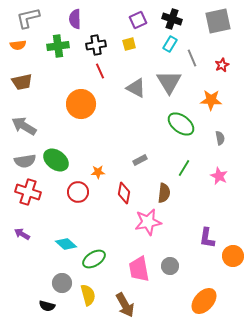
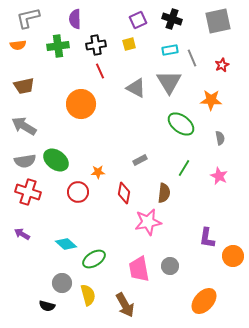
cyan rectangle at (170, 44): moved 6 px down; rotated 49 degrees clockwise
brown trapezoid at (22, 82): moved 2 px right, 4 px down
